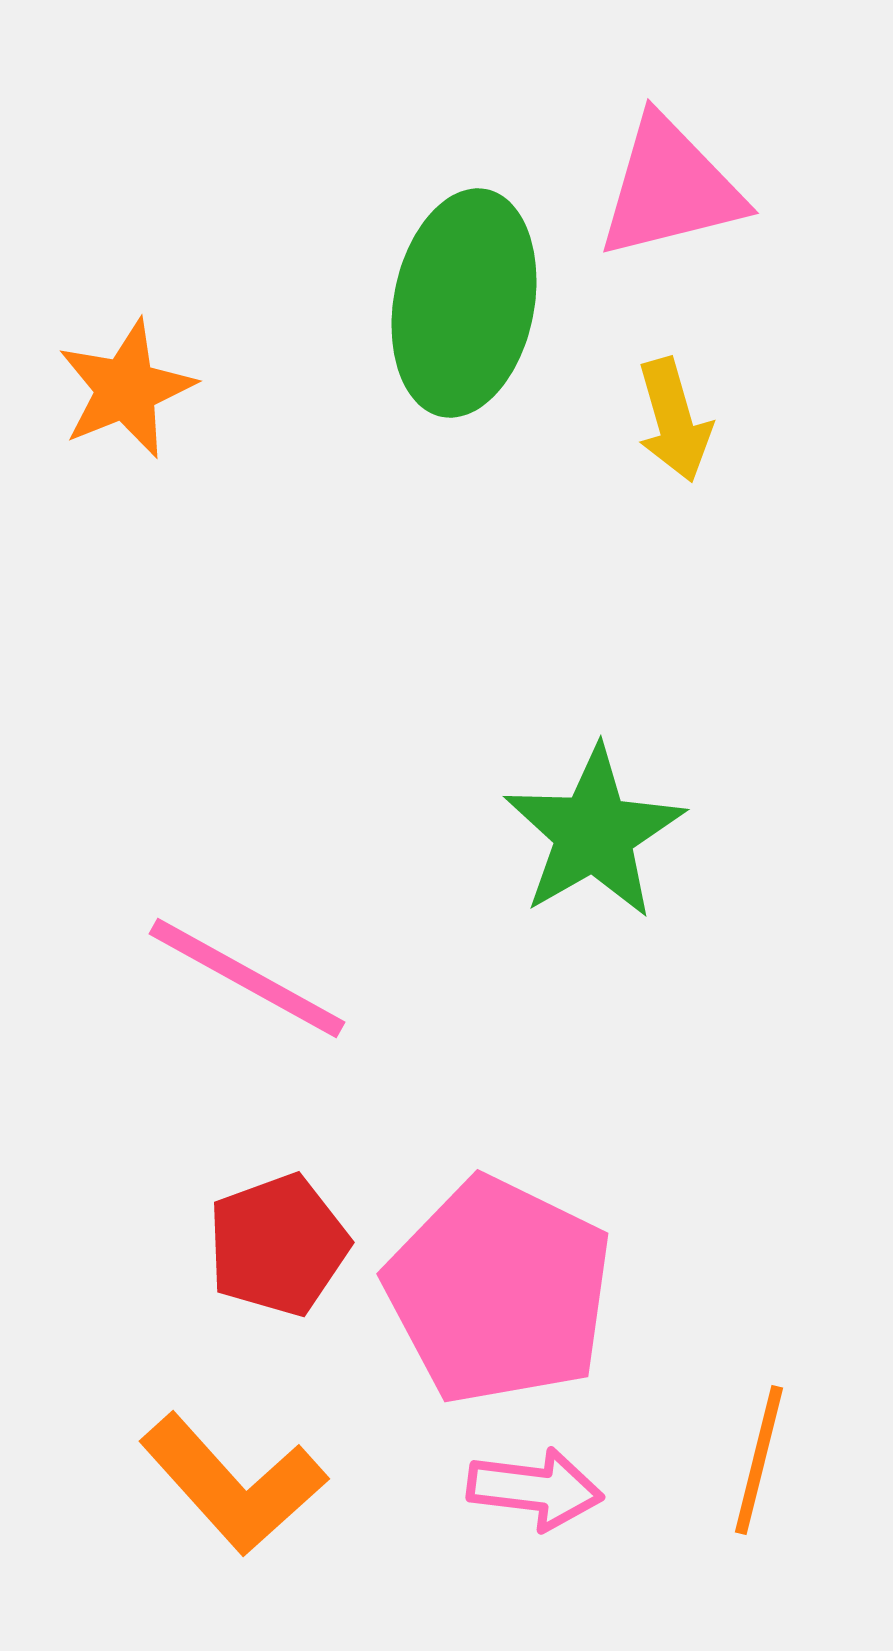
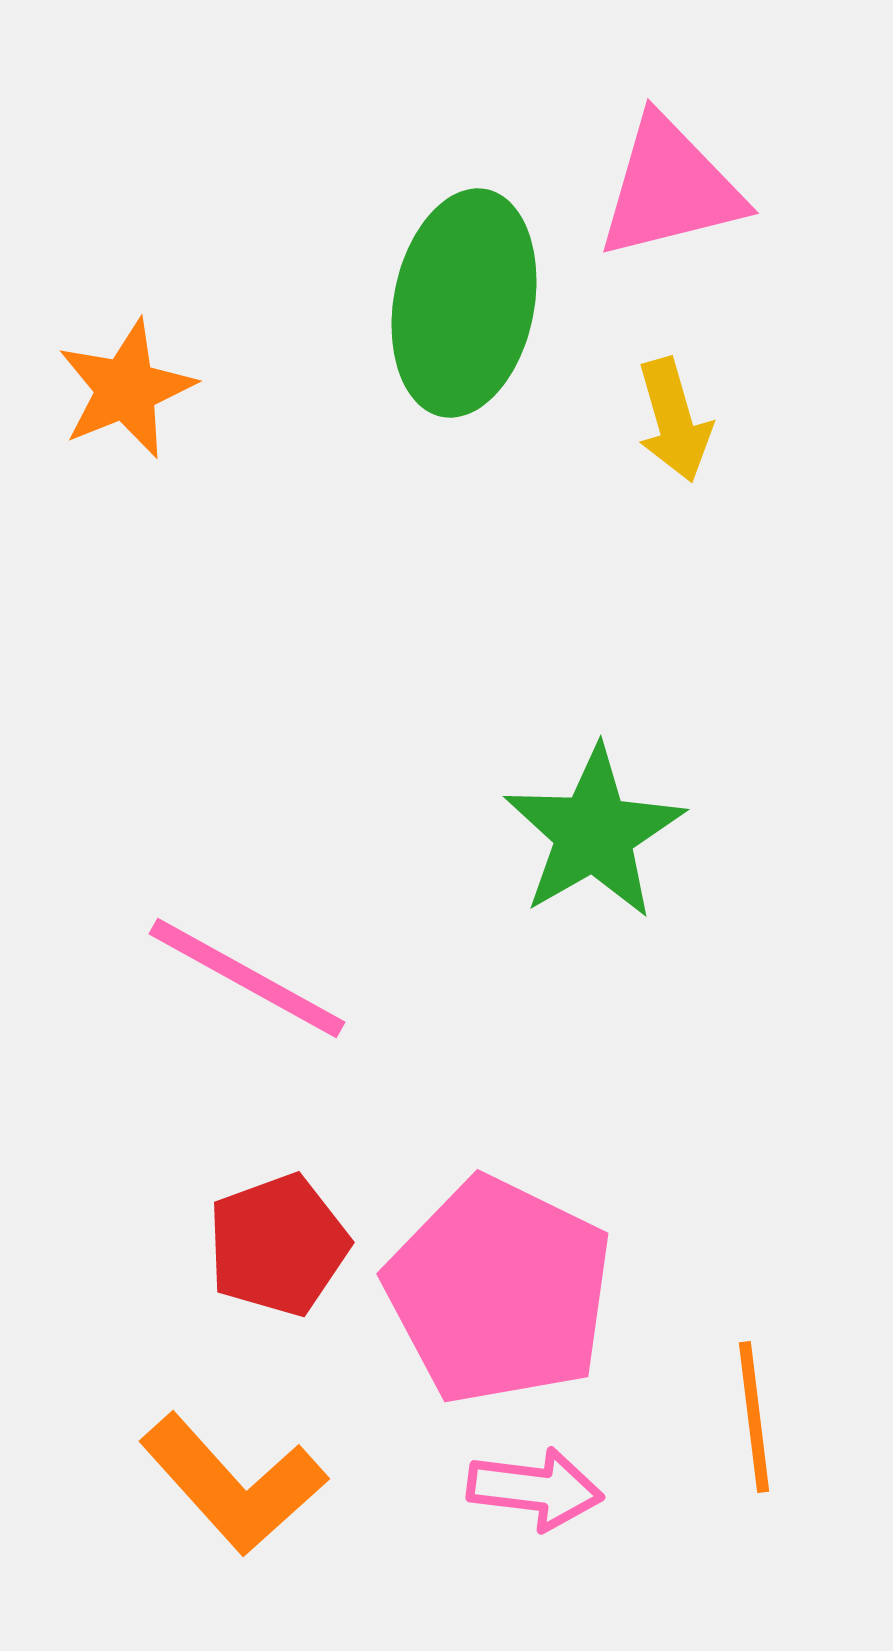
orange line: moved 5 px left, 43 px up; rotated 21 degrees counterclockwise
